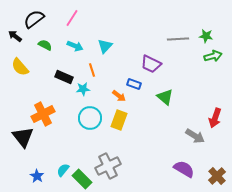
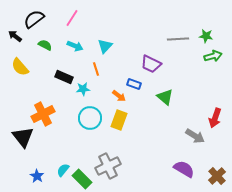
orange line: moved 4 px right, 1 px up
